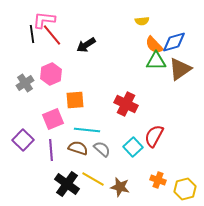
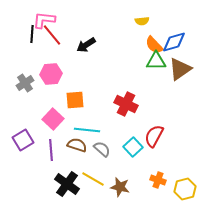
black line: rotated 12 degrees clockwise
pink hexagon: rotated 20 degrees clockwise
pink square: rotated 25 degrees counterclockwise
purple square: rotated 15 degrees clockwise
brown semicircle: moved 1 px left, 3 px up
